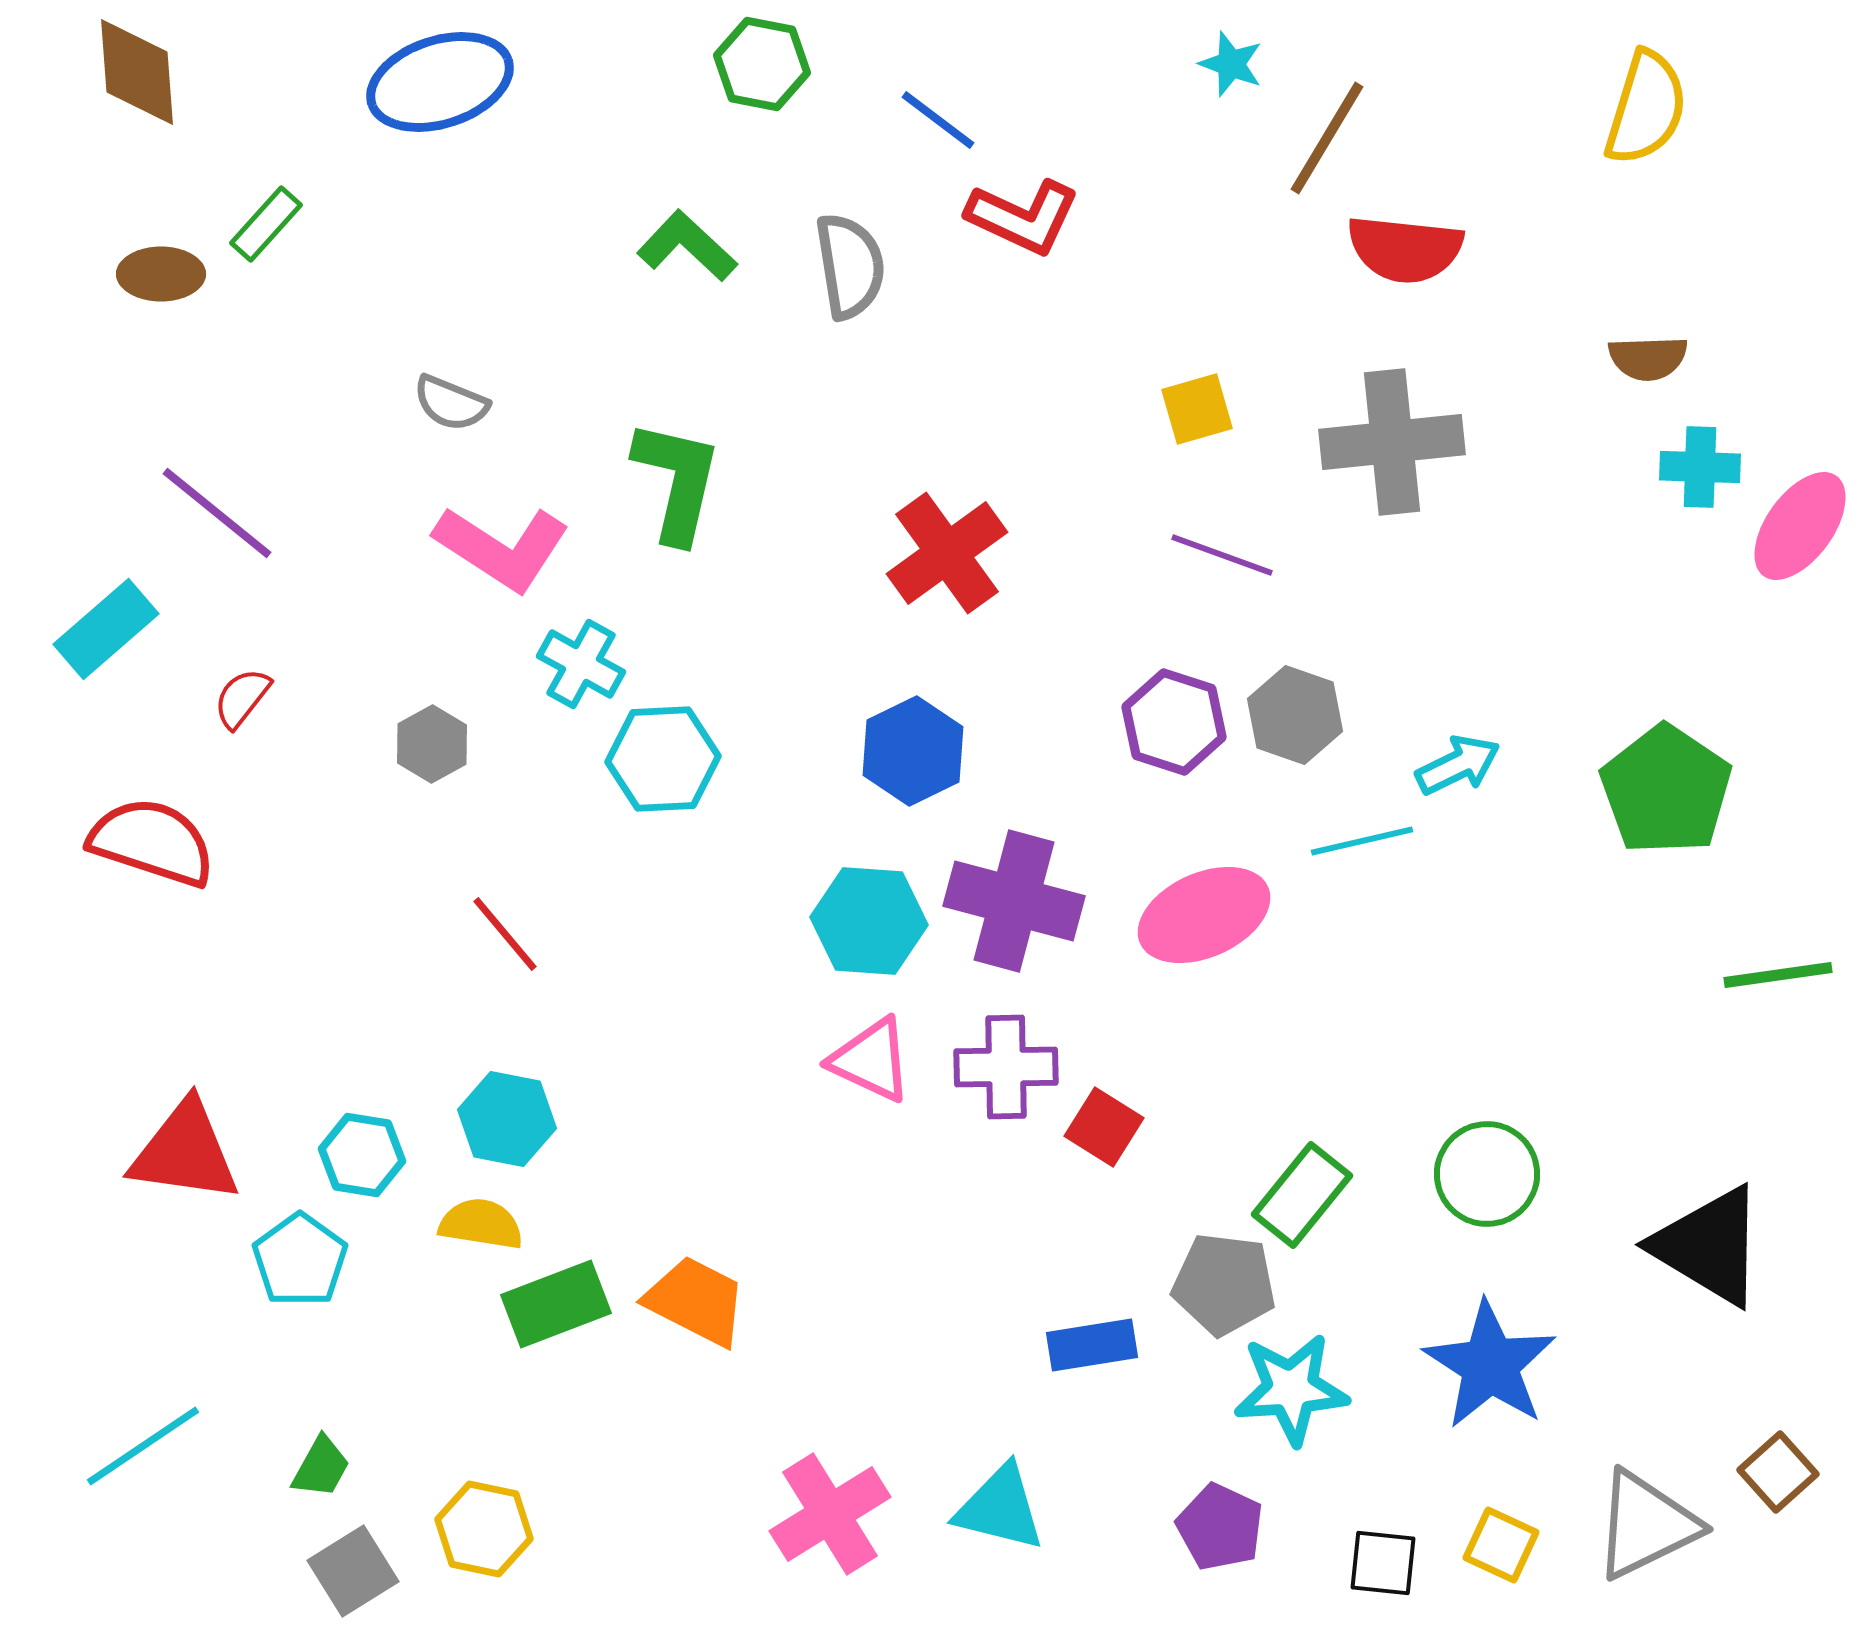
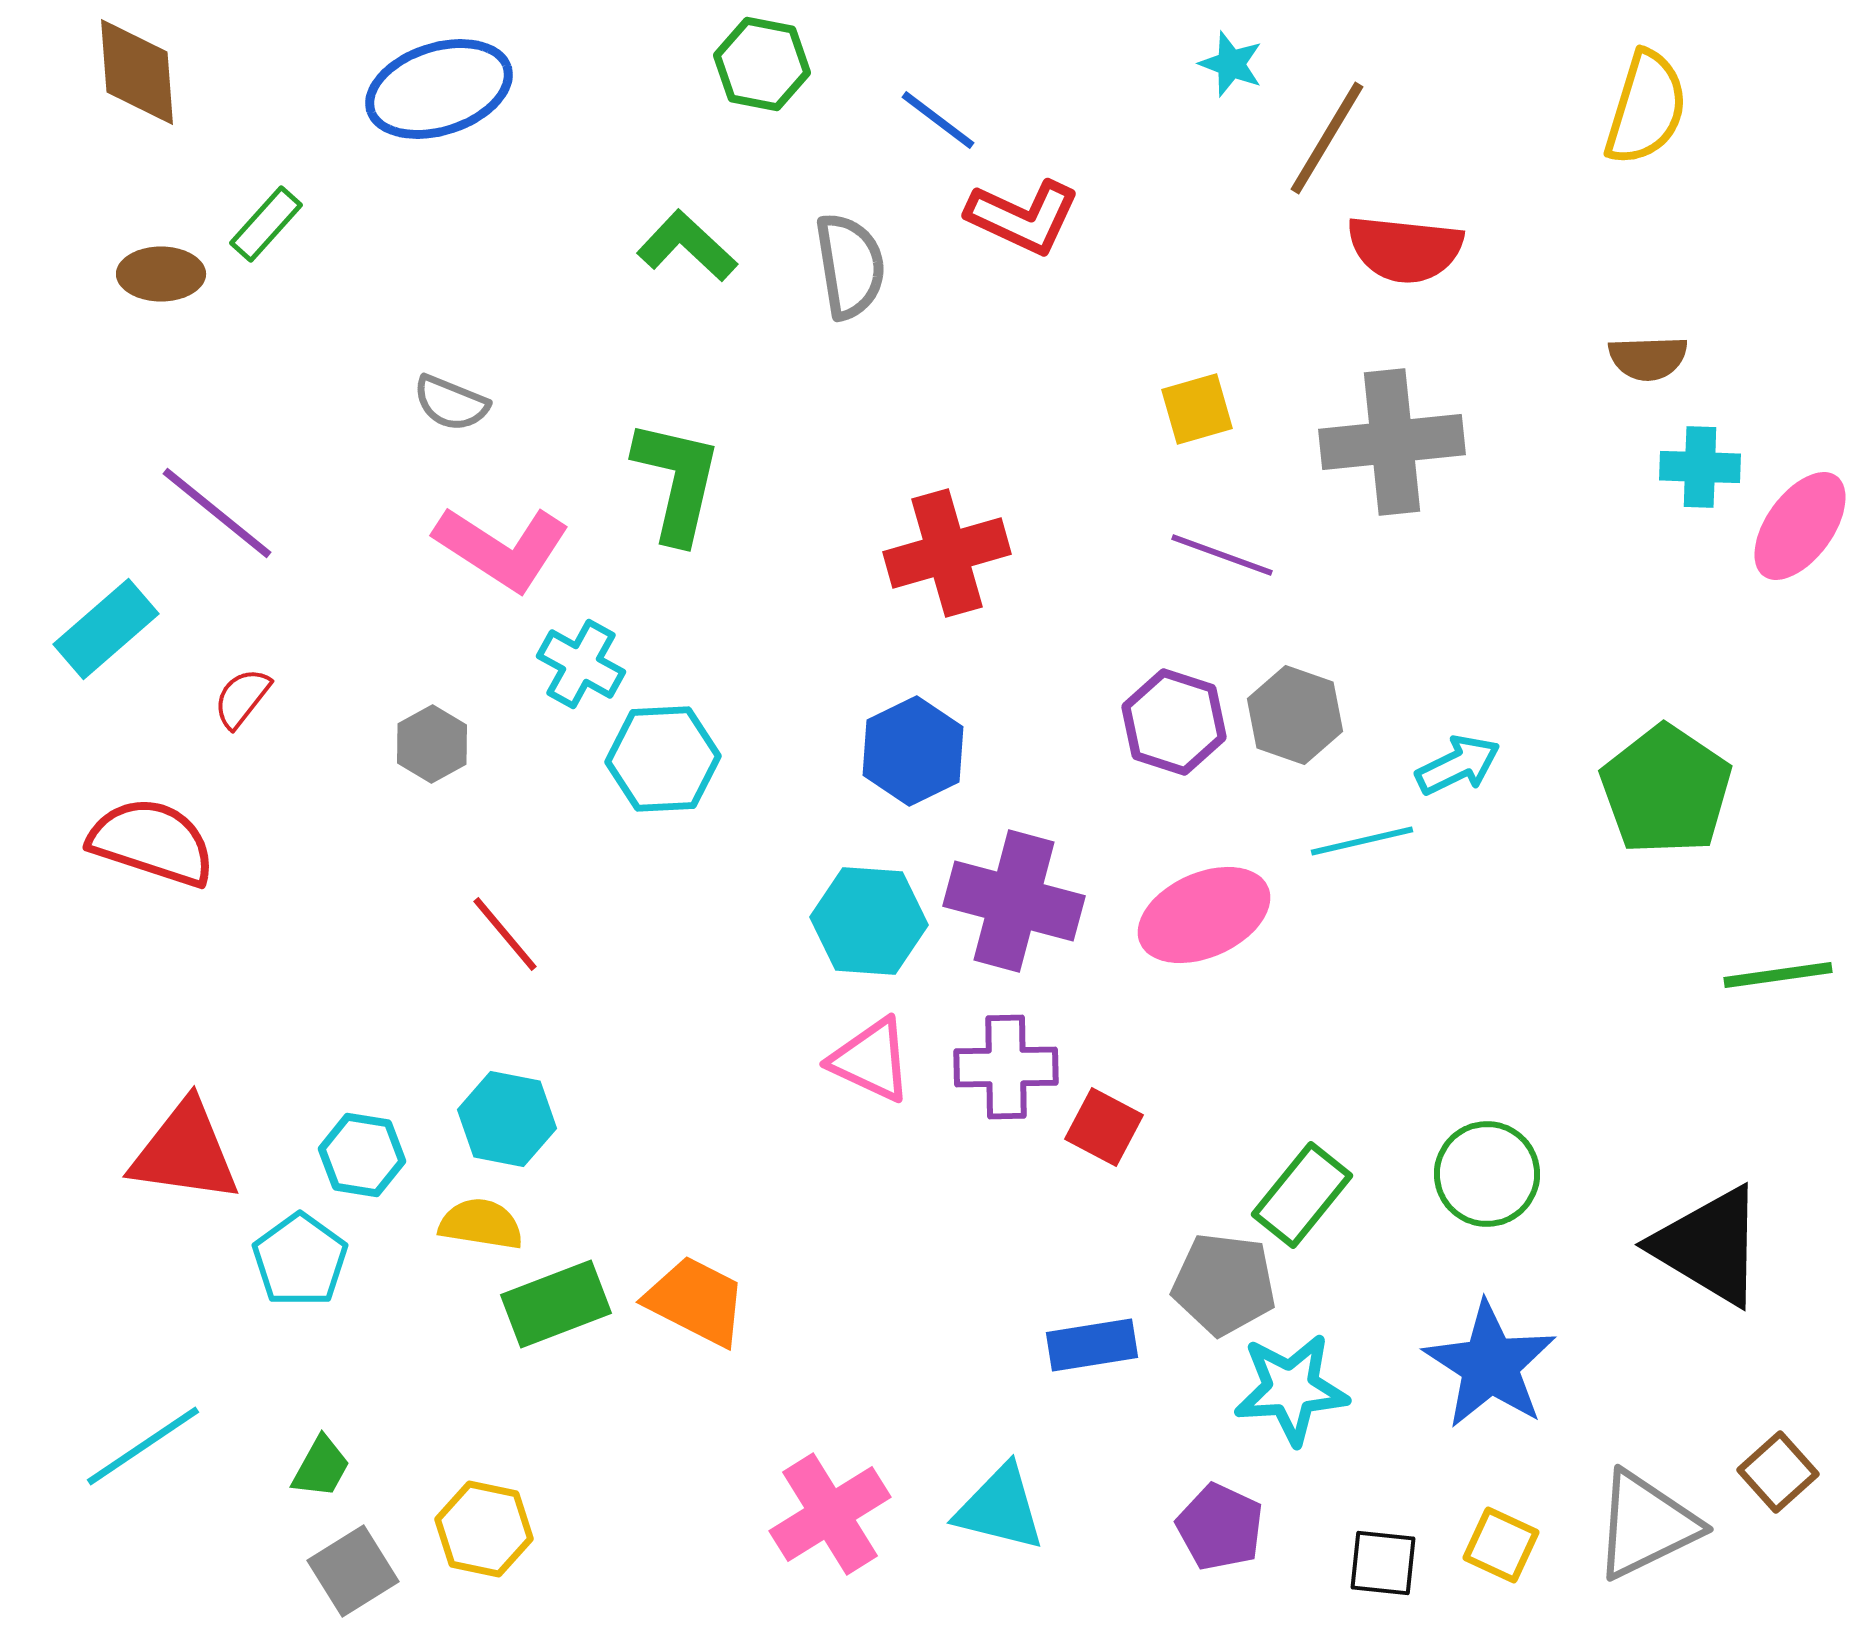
blue ellipse at (440, 82): moved 1 px left, 7 px down
red cross at (947, 553): rotated 20 degrees clockwise
red square at (1104, 1127): rotated 4 degrees counterclockwise
